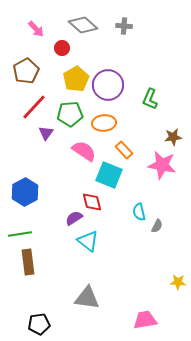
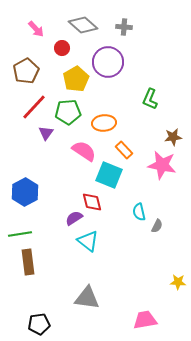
gray cross: moved 1 px down
purple circle: moved 23 px up
green pentagon: moved 2 px left, 2 px up
